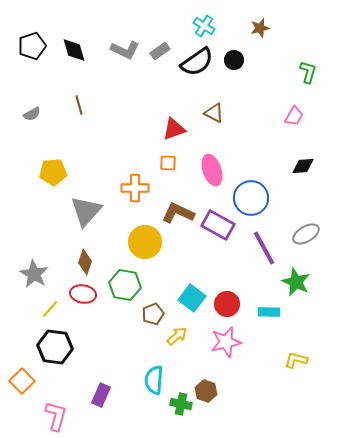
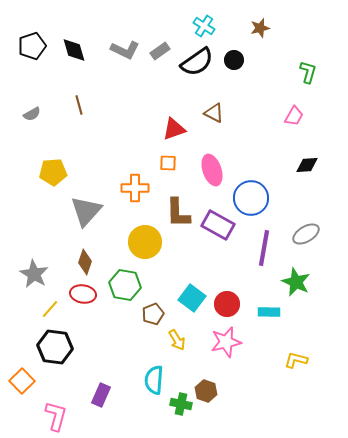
black diamond at (303, 166): moved 4 px right, 1 px up
brown L-shape at (178, 213): rotated 116 degrees counterclockwise
purple line at (264, 248): rotated 39 degrees clockwise
yellow arrow at (177, 336): moved 4 px down; rotated 100 degrees clockwise
